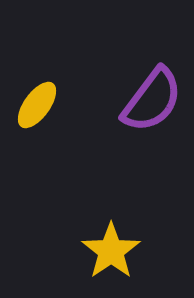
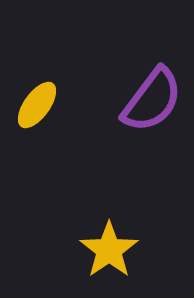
yellow star: moved 2 px left, 1 px up
